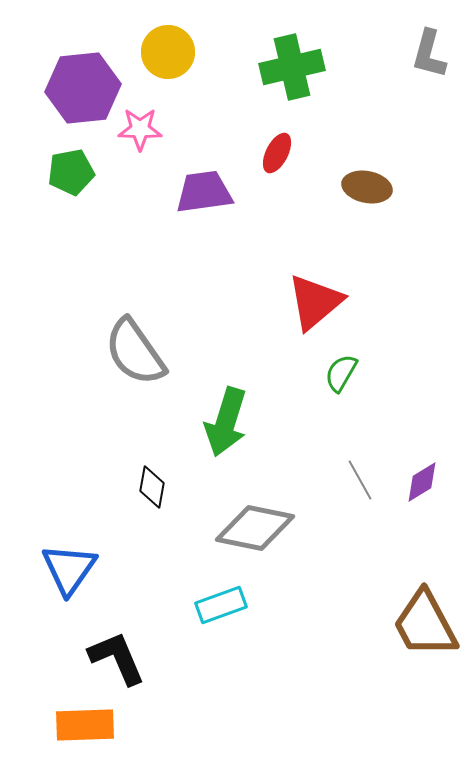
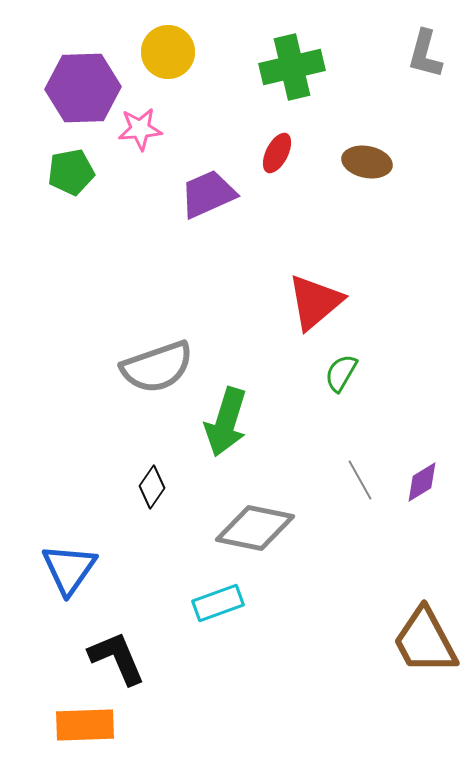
gray L-shape: moved 4 px left
purple hexagon: rotated 4 degrees clockwise
pink star: rotated 6 degrees counterclockwise
brown ellipse: moved 25 px up
purple trapezoid: moved 4 px right, 2 px down; rotated 16 degrees counterclockwise
gray semicircle: moved 22 px right, 15 px down; rotated 74 degrees counterclockwise
black diamond: rotated 24 degrees clockwise
cyan rectangle: moved 3 px left, 2 px up
brown trapezoid: moved 17 px down
